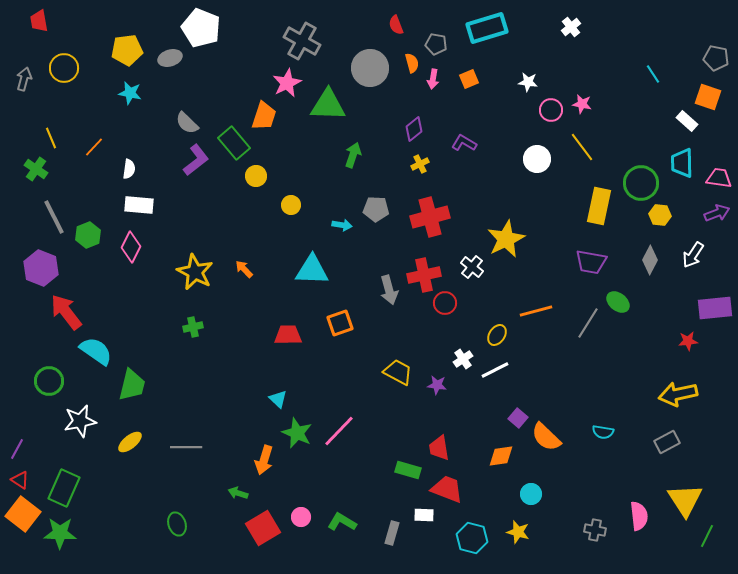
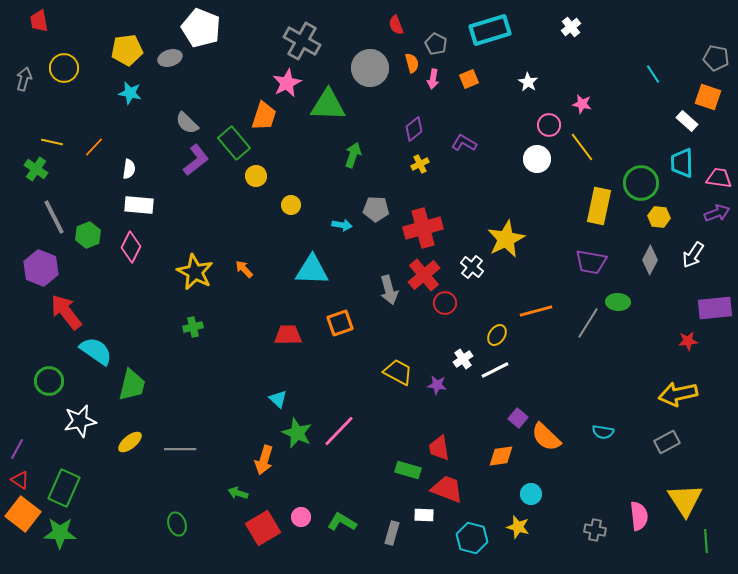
cyan rectangle at (487, 28): moved 3 px right, 2 px down
gray pentagon at (436, 44): rotated 15 degrees clockwise
white star at (528, 82): rotated 24 degrees clockwise
pink circle at (551, 110): moved 2 px left, 15 px down
yellow line at (51, 138): moved 1 px right, 4 px down; rotated 55 degrees counterclockwise
yellow hexagon at (660, 215): moved 1 px left, 2 px down
red cross at (430, 217): moved 7 px left, 11 px down
red cross at (424, 275): rotated 28 degrees counterclockwise
green ellipse at (618, 302): rotated 35 degrees counterclockwise
gray line at (186, 447): moved 6 px left, 2 px down
yellow star at (518, 532): moved 5 px up
green line at (707, 536): moved 1 px left, 5 px down; rotated 30 degrees counterclockwise
